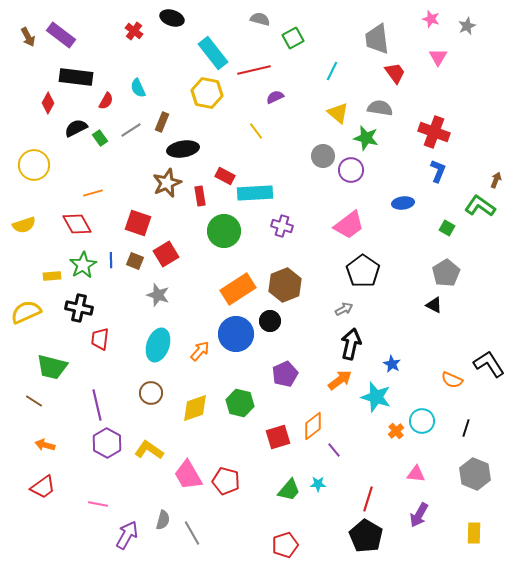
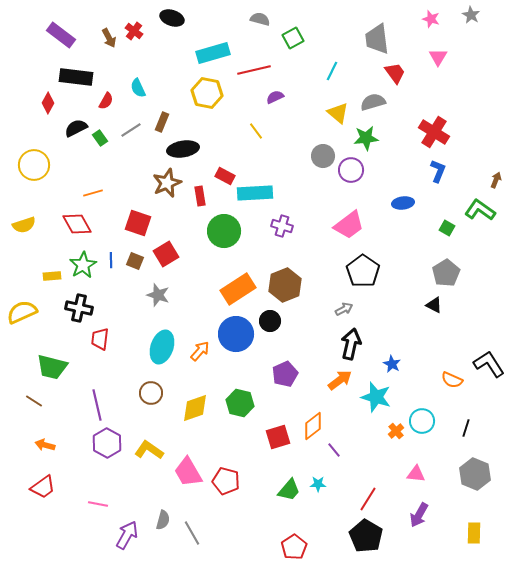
gray star at (467, 26): moved 4 px right, 11 px up; rotated 18 degrees counterclockwise
brown arrow at (28, 37): moved 81 px right, 1 px down
cyan rectangle at (213, 53): rotated 68 degrees counterclockwise
gray semicircle at (380, 108): moved 7 px left, 6 px up; rotated 25 degrees counterclockwise
red cross at (434, 132): rotated 12 degrees clockwise
green star at (366, 138): rotated 20 degrees counterclockwise
green L-shape at (480, 206): moved 4 px down
yellow semicircle at (26, 312): moved 4 px left
cyan ellipse at (158, 345): moved 4 px right, 2 px down
pink trapezoid at (188, 475): moved 3 px up
red line at (368, 499): rotated 15 degrees clockwise
red pentagon at (285, 545): moved 9 px right, 2 px down; rotated 15 degrees counterclockwise
